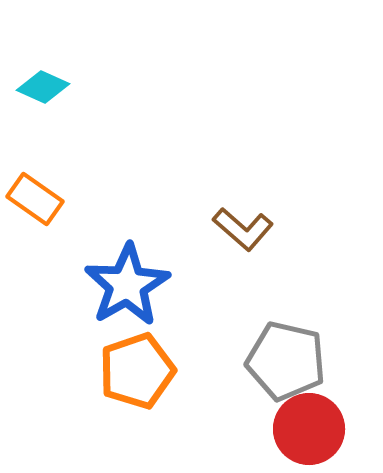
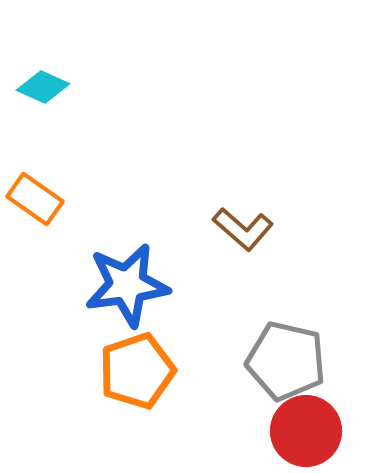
blue star: rotated 22 degrees clockwise
red circle: moved 3 px left, 2 px down
